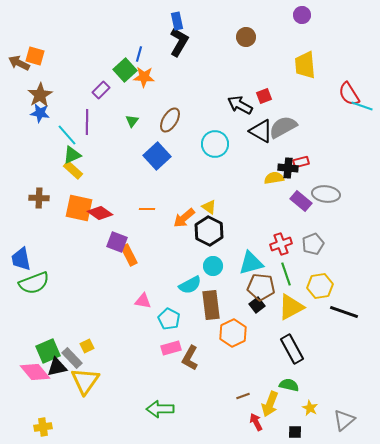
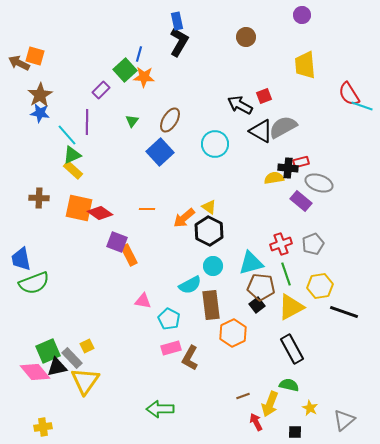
blue square at (157, 156): moved 3 px right, 4 px up
gray ellipse at (326, 194): moved 7 px left, 11 px up; rotated 12 degrees clockwise
